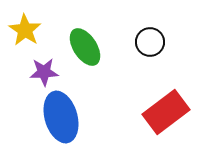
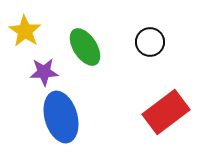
yellow star: moved 1 px down
